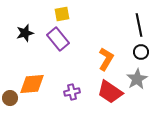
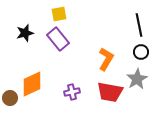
yellow square: moved 3 px left
orange diamond: rotated 20 degrees counterclockwise
red trapezoid: rotated 24 degrees counterclockwise
